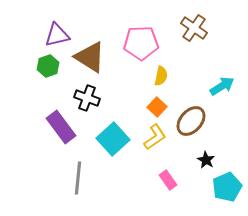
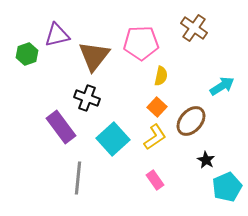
brown triangle: moved 4 px right, 1 px up; rotated 36 degrees clockwise
green hexagon: moved 21 px left, 12 px up
pink rectangle: moved 13 px left
